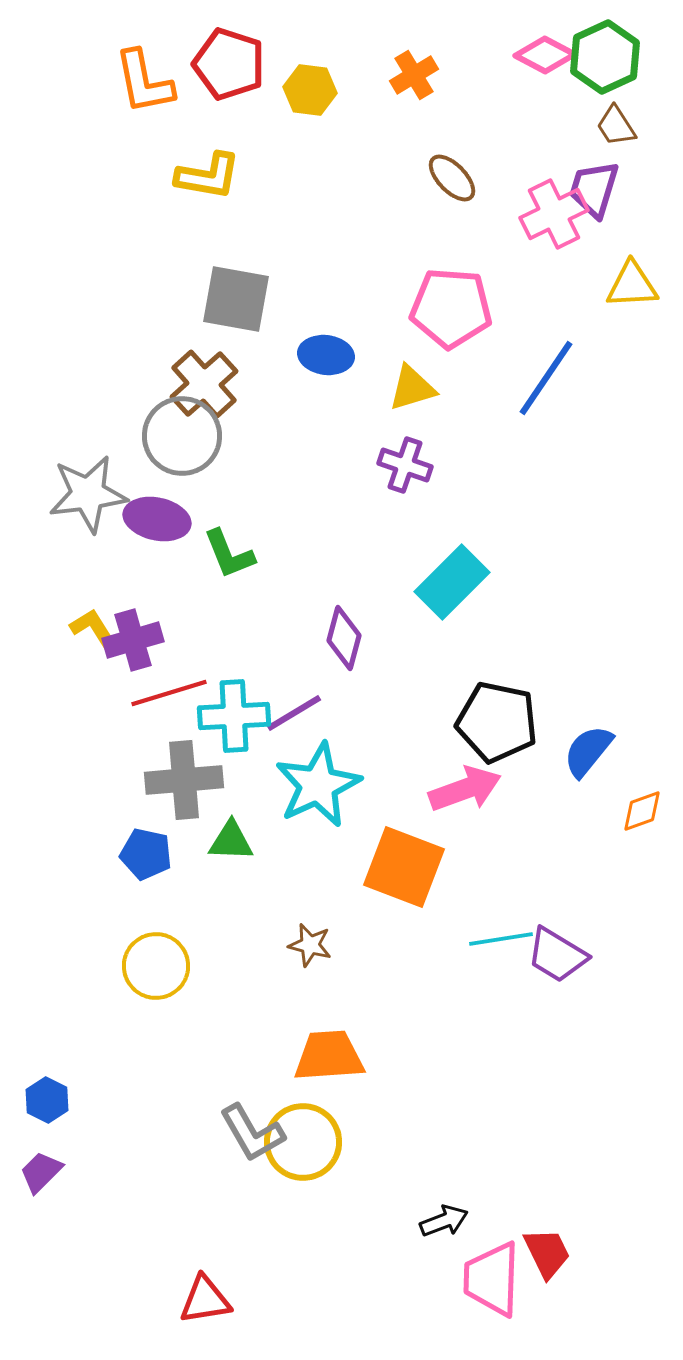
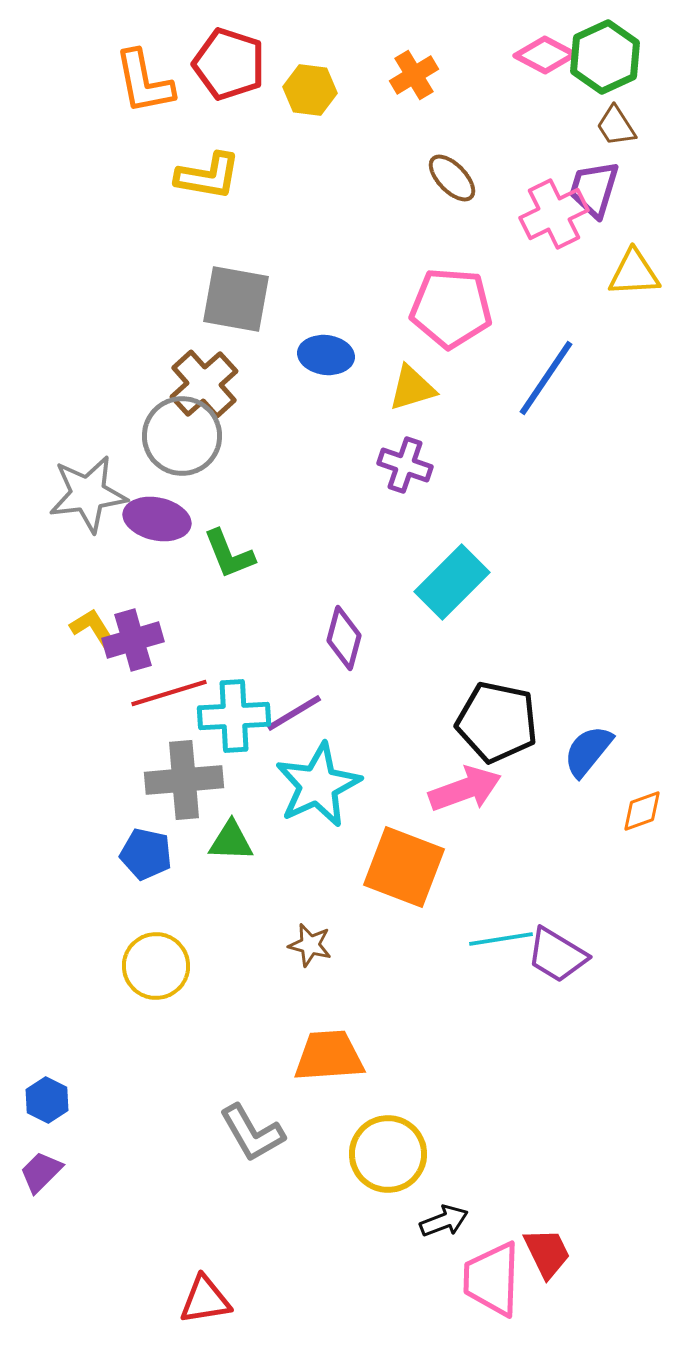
yellow triangle at (632, 285): moved 2 px right, 12 px up
yellow circle at (303, 1142): moved 85 px right, 12 px down
